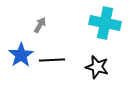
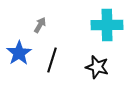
cyan cross: moved 2 px right, 2 px down; rotated 12 degrees counterclockwise
blue star: moved 2 px left, 2 px up
black line: rotated 70 degrees counterclockwise
